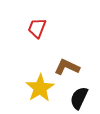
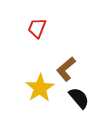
brown L-shape: moved 1 px left, 2 px down; rotated 65 degrees counterclockwise
black semicircle: rotated 115 degrees clockwise
